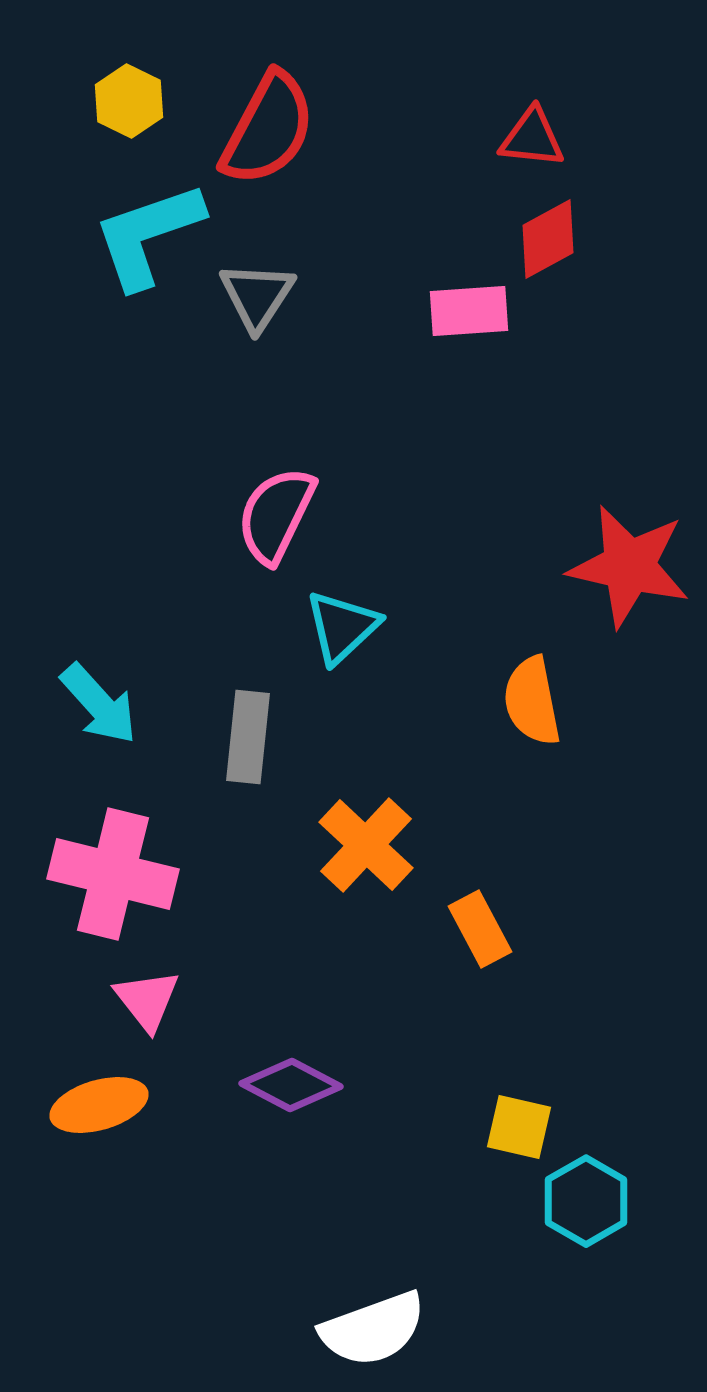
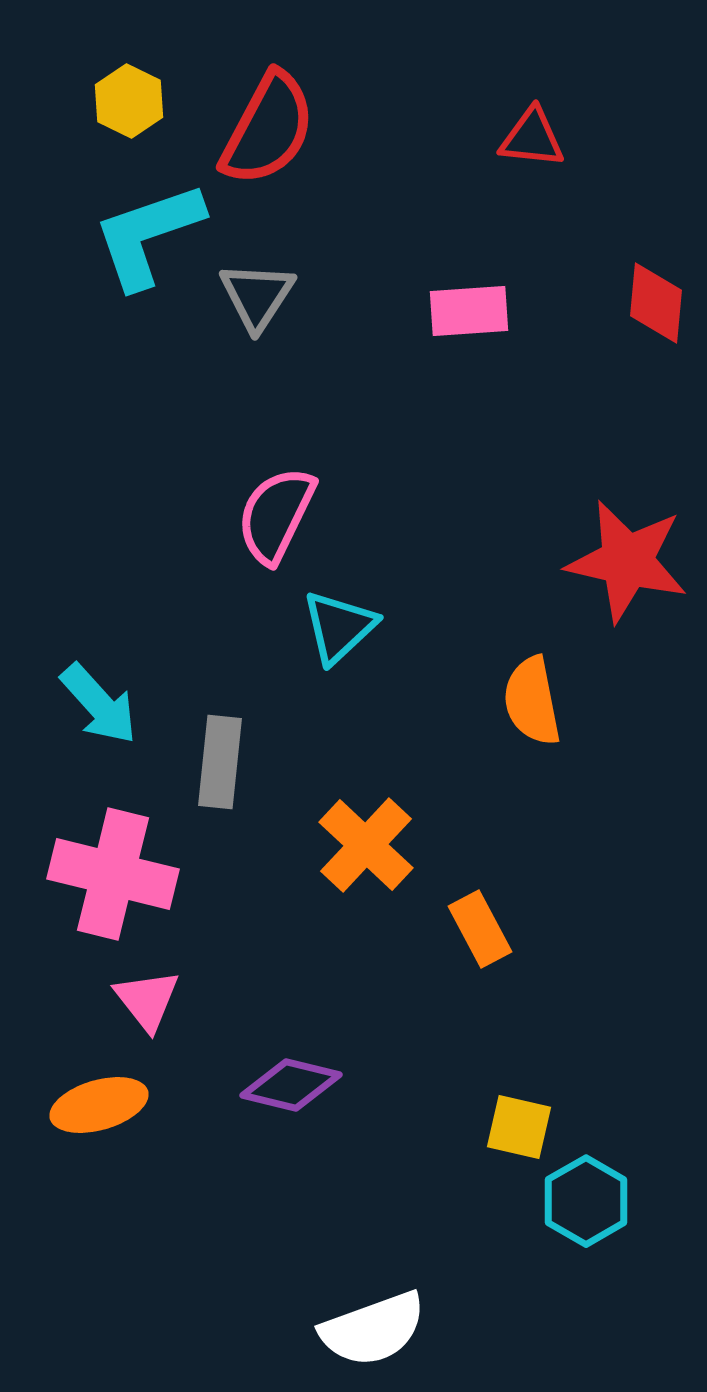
red diamond: moved 108 px right, 64 px down; rotated 56 degrees counterclockwise
red star: moved 2 px left, 5 px up
cyan triangle: moved 3 px left
gray rectangle: moved 28 px left, 25 px down
purple diamond: rotated 14 degrees counterclockwise
